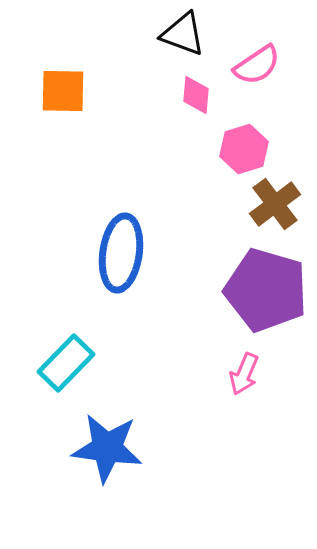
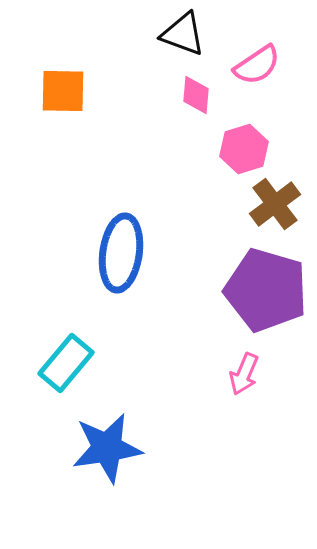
cyan rectangle: rotated 4 degrees counterclockwise
blue star: rotated 16 degrees counterclockwise
